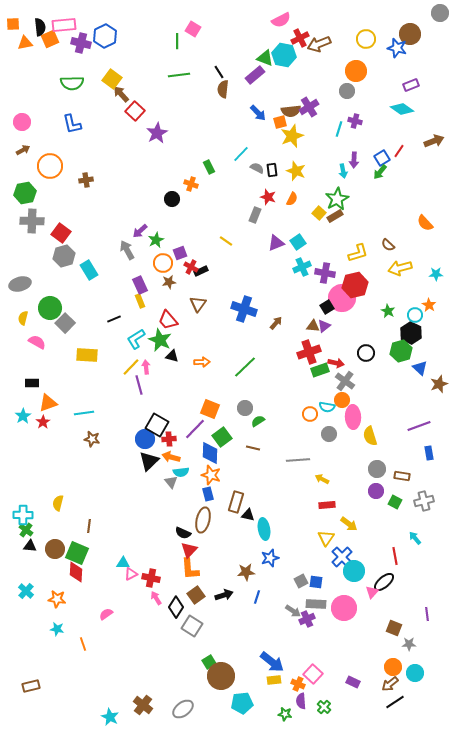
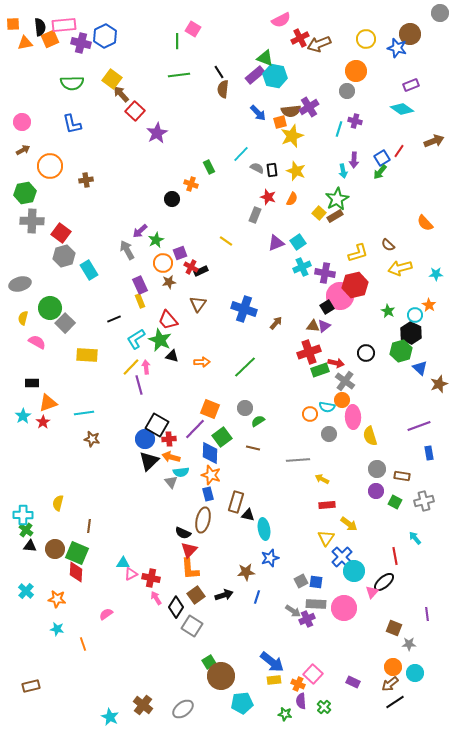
cyan hexagon at (284, 55): moved 9 px left, 21 px down
pink circle at (342, 298): moved 2 px left, 2 px up
